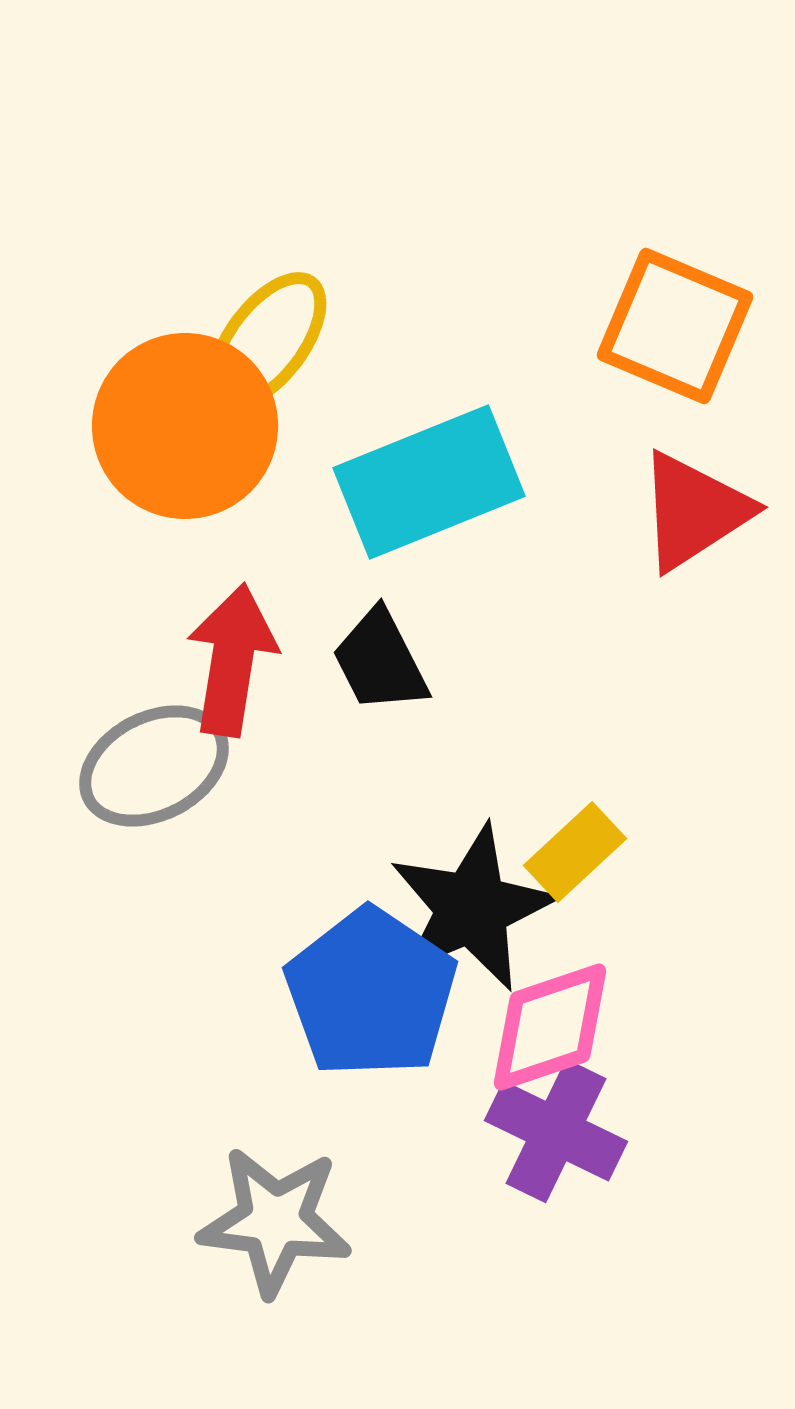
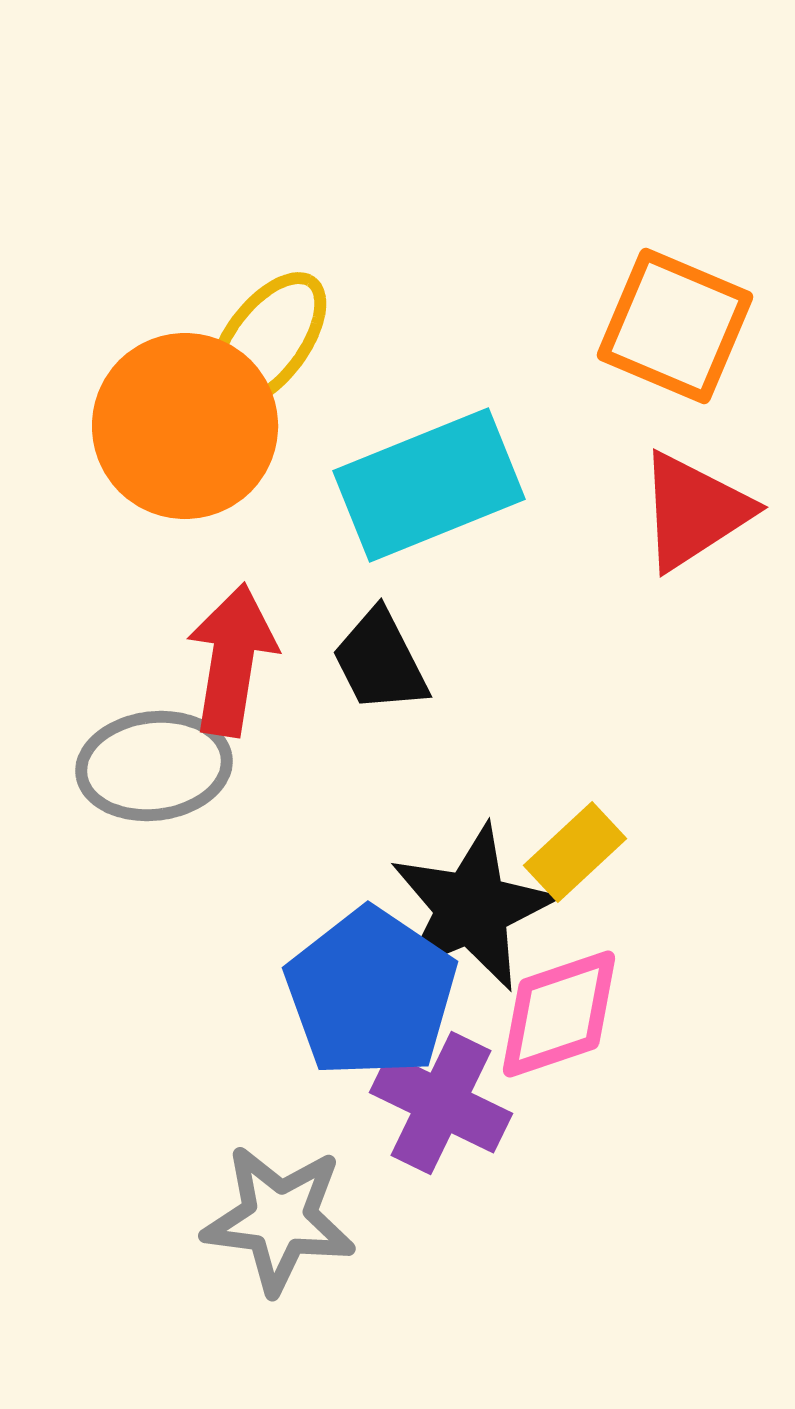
cyan rectangle: moved 3 px down
gray ellipse: rotated 20 degrees clockwise
pink diamond: moved 9 px right, 13 px up
purple cross: moved 115 px left, 28 px up
gray star: moved 4 px right, 2 px up
